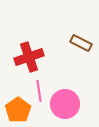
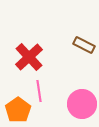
brown rectangle: moved 3 px right, 2 px down
red cross: rotated 24 degrees counterclockwise
pink circle: moved 17 px right
